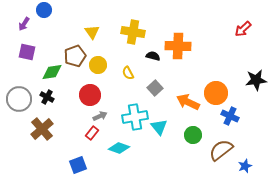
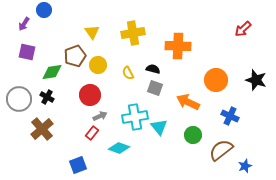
yellow cross: moved 1 px down; rotated 20 degrees counterclockwise
black semicircle: moved 13 px down
black star: rotated 25 degrees clockwise
gray square: rotated 28 degrees counterclockwise
orange circle: moved 13 px up
